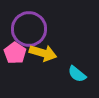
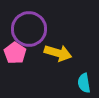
yellow arrow: moved 15 px right
cyan semicircle: moved 7 px right, 9 px down; rotated 42 degrees clockwise
